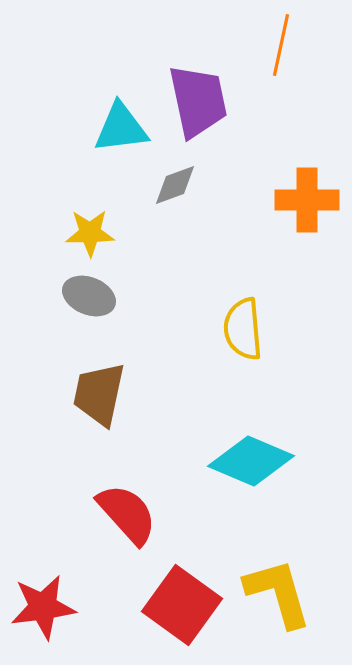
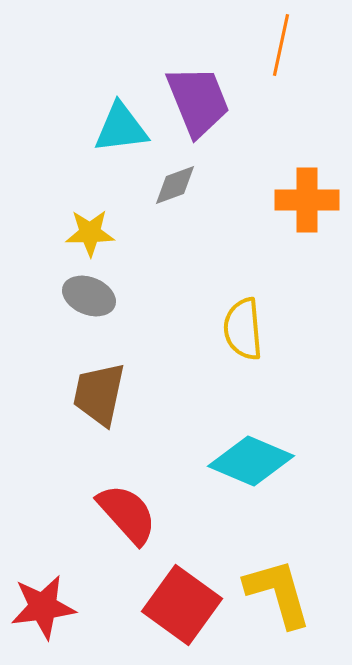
purple trapezoid: rotated 10 degrees counterclockwise
